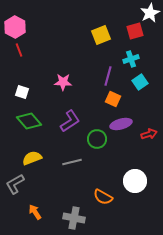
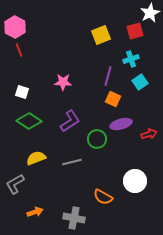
green diamond: rotated 15 degrees counterclockwise
yellow semicircle: moved 4 px right
orange arrow: rotated 105 degrees clockwise
